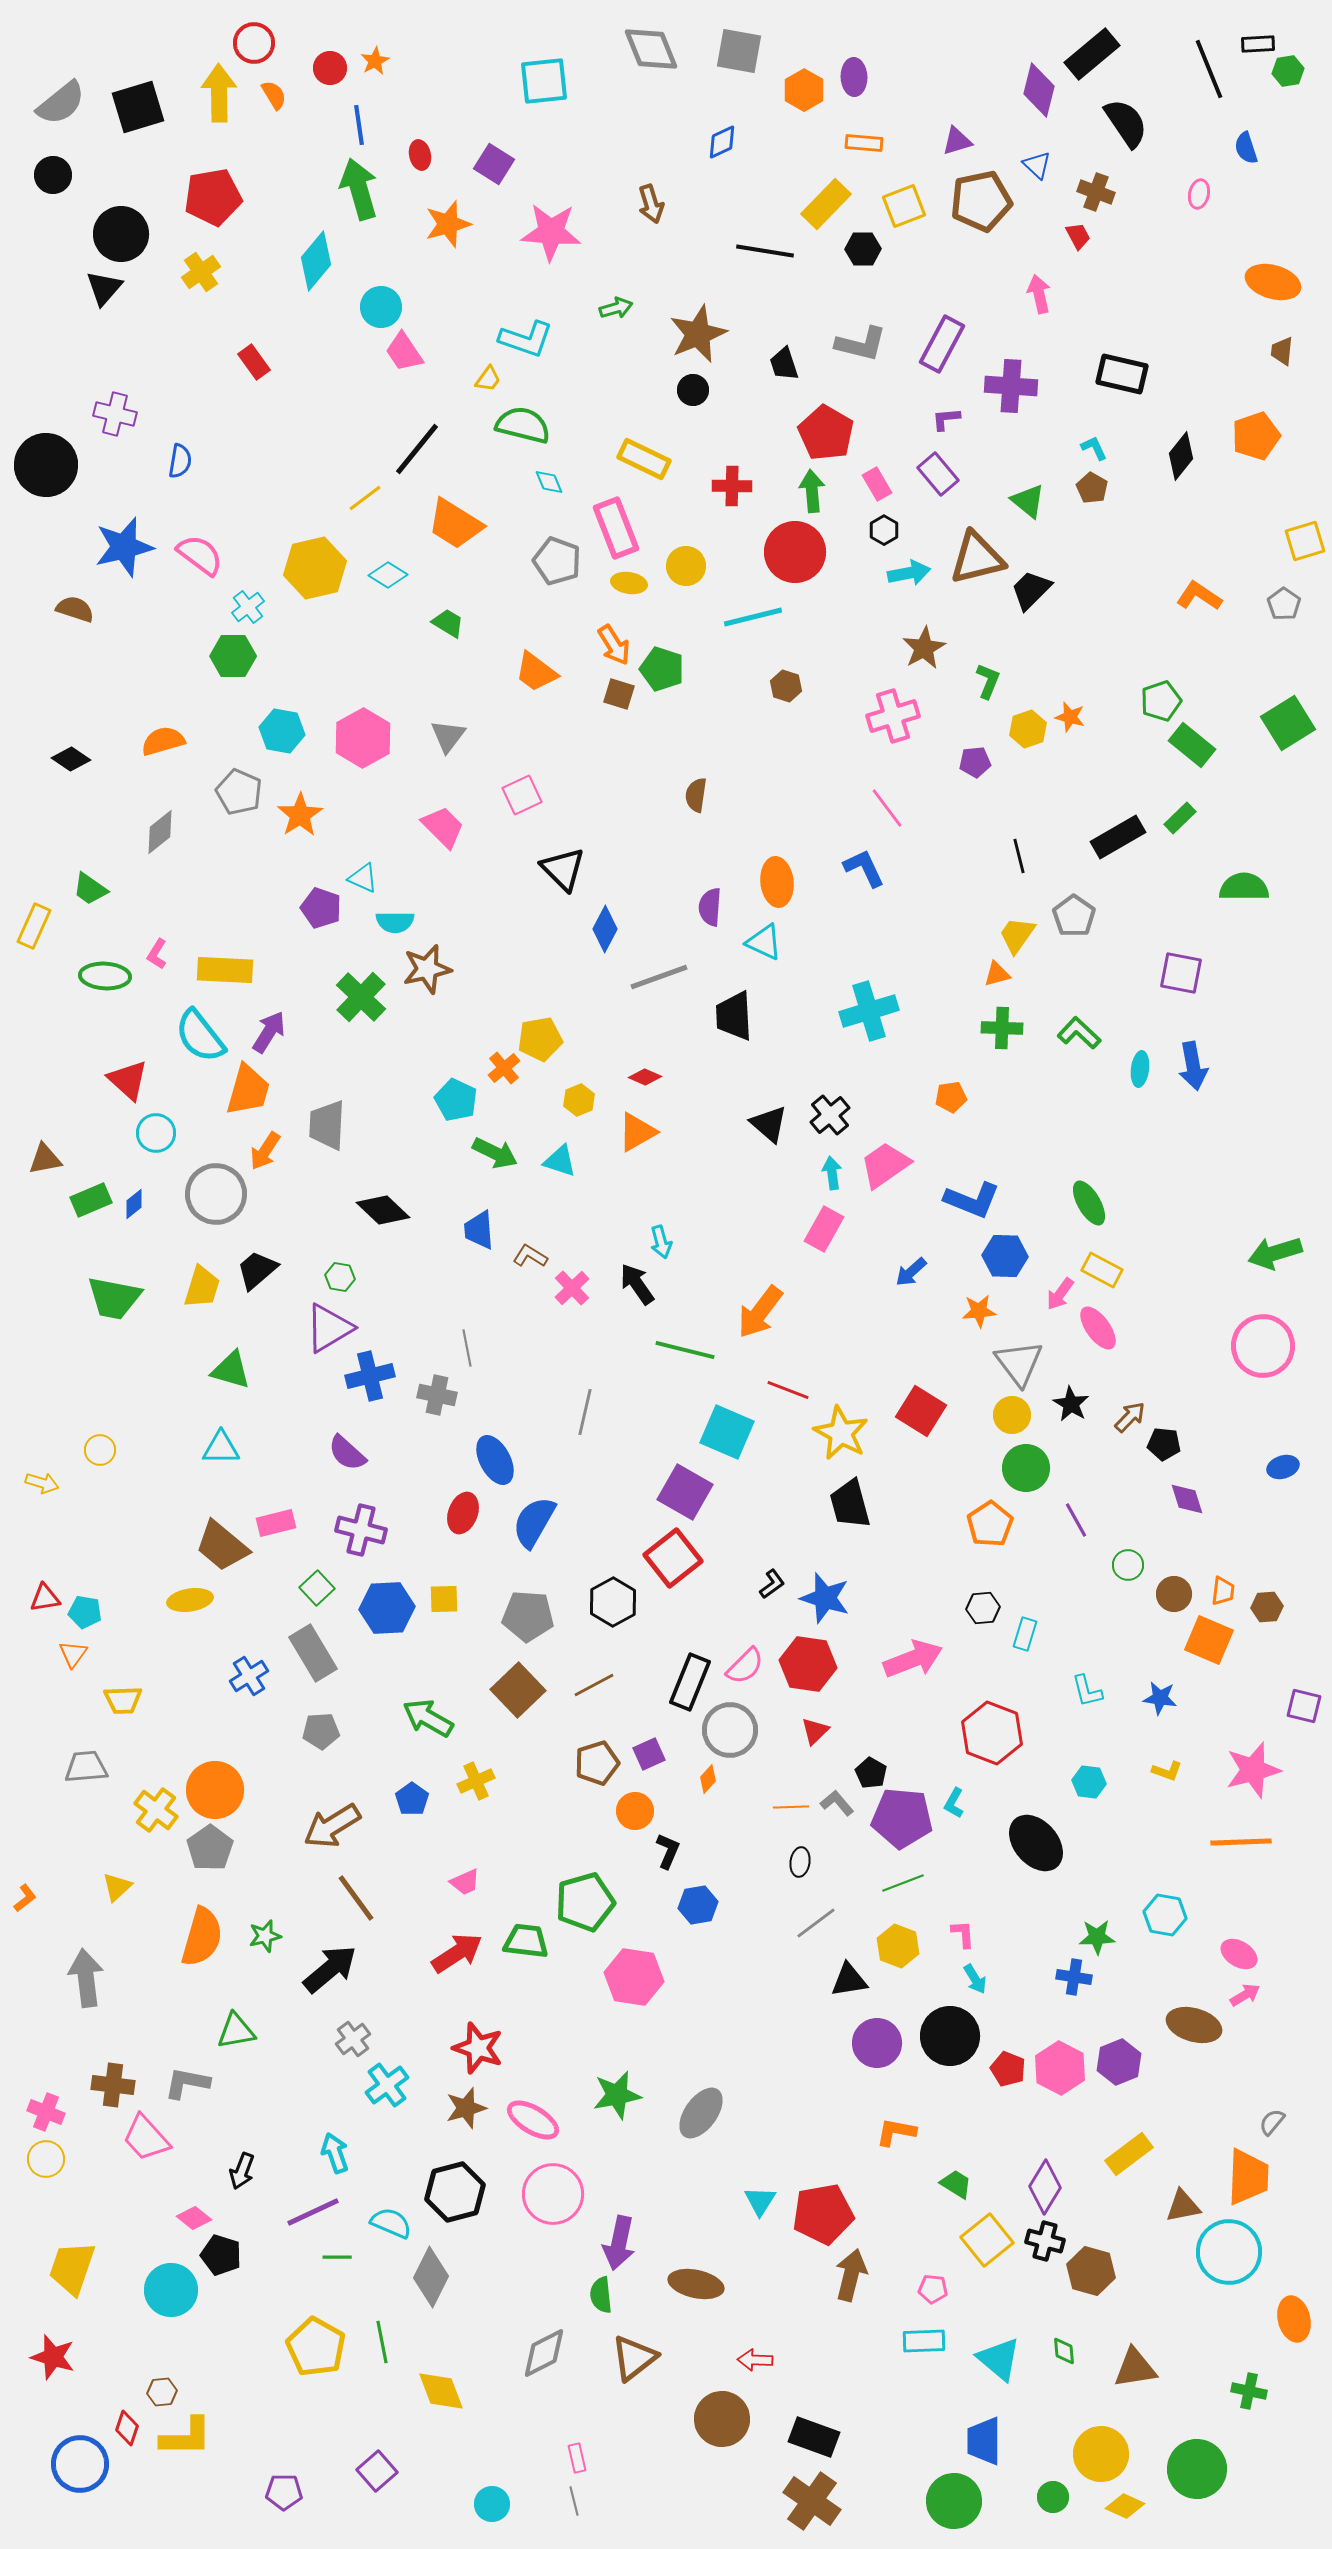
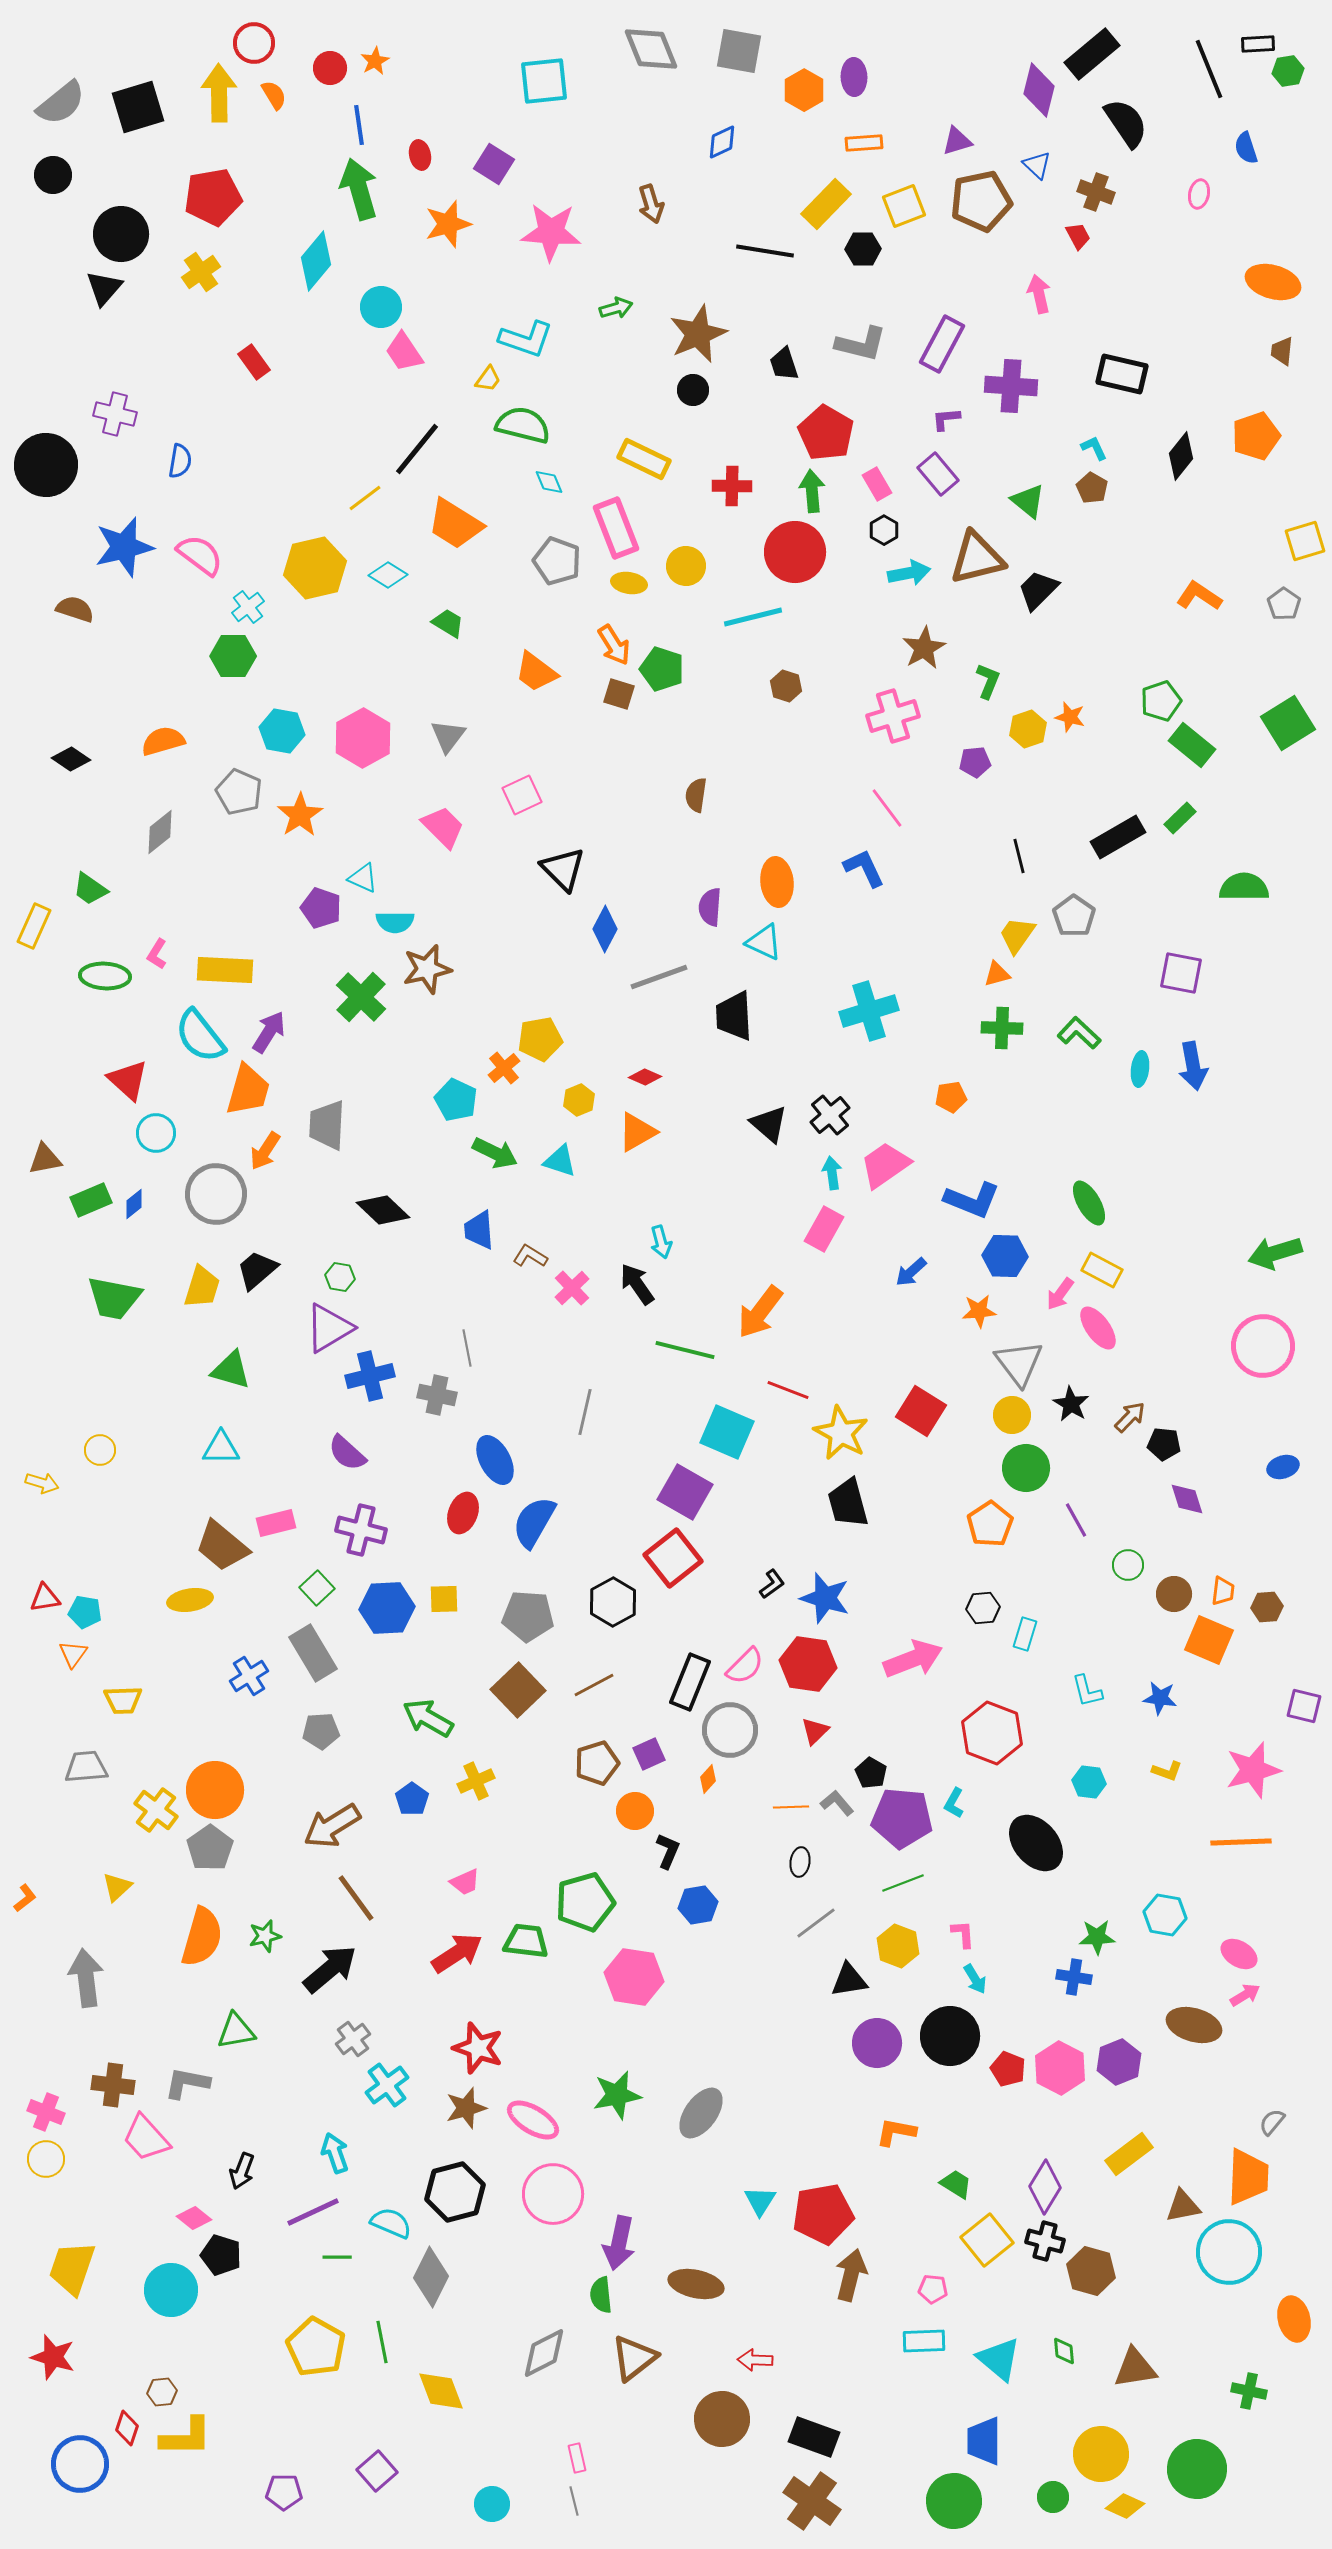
orange rectangle at (864, 143): rotated 9 degrees counterclockwise
black trapezoid at (1031, 590): moved 7 px right
black trapezoid at (850, 1504): moved 2 px left, 1 px up
